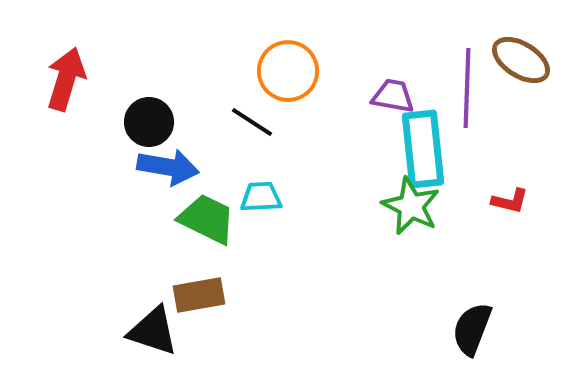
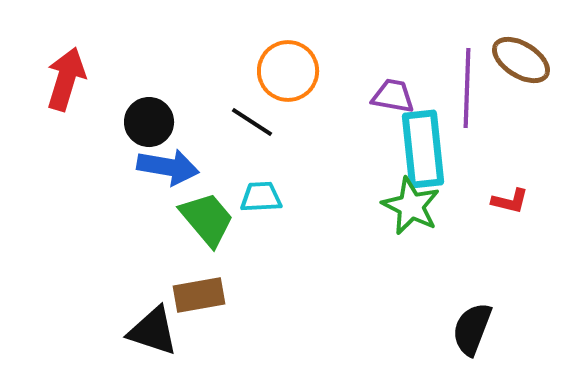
green trapezoid: rotated 24 degrees clockwise
